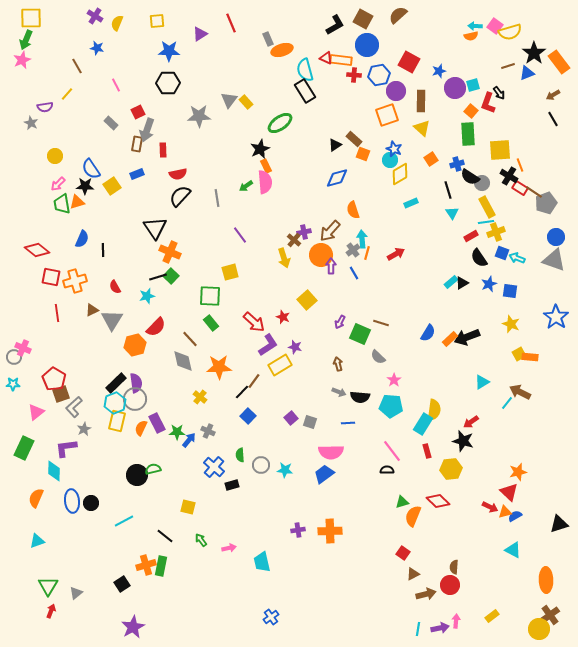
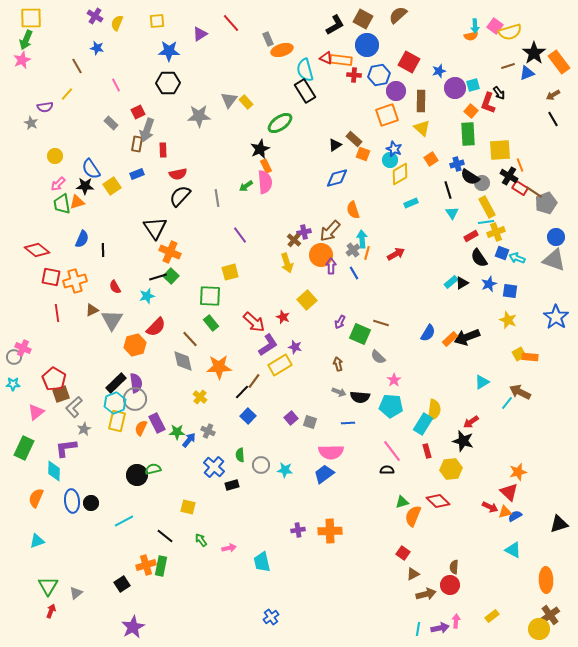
red line at (231, 23): rotated 18 degrees counterclockwise
cyan arrow at (475, 26): rotated 96 degrees counterclockwise
yellow arrow at (284, 258): moved 3 px right, 5 px down
yellow star at (511, 324): moved 3 px left, 4 px up
